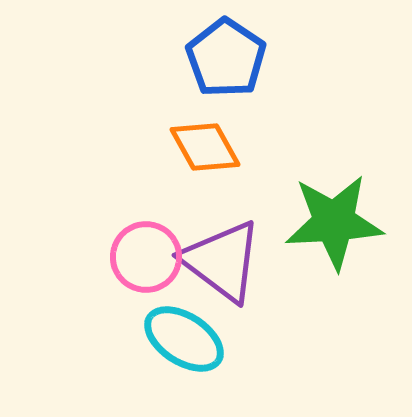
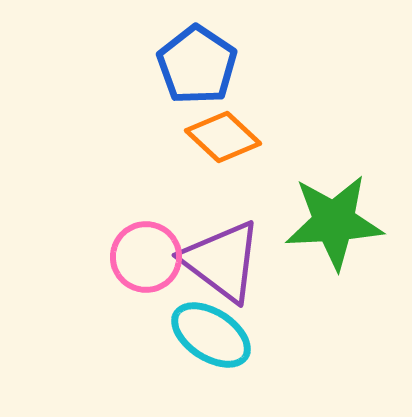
blue pentagon: moved 29 px left, 7 px down
orange diamond: moved 18 px right, 10 px up; rotated 18 degrees counterclockwise
cyan ellipse: moved 27 px right, 4 px up
